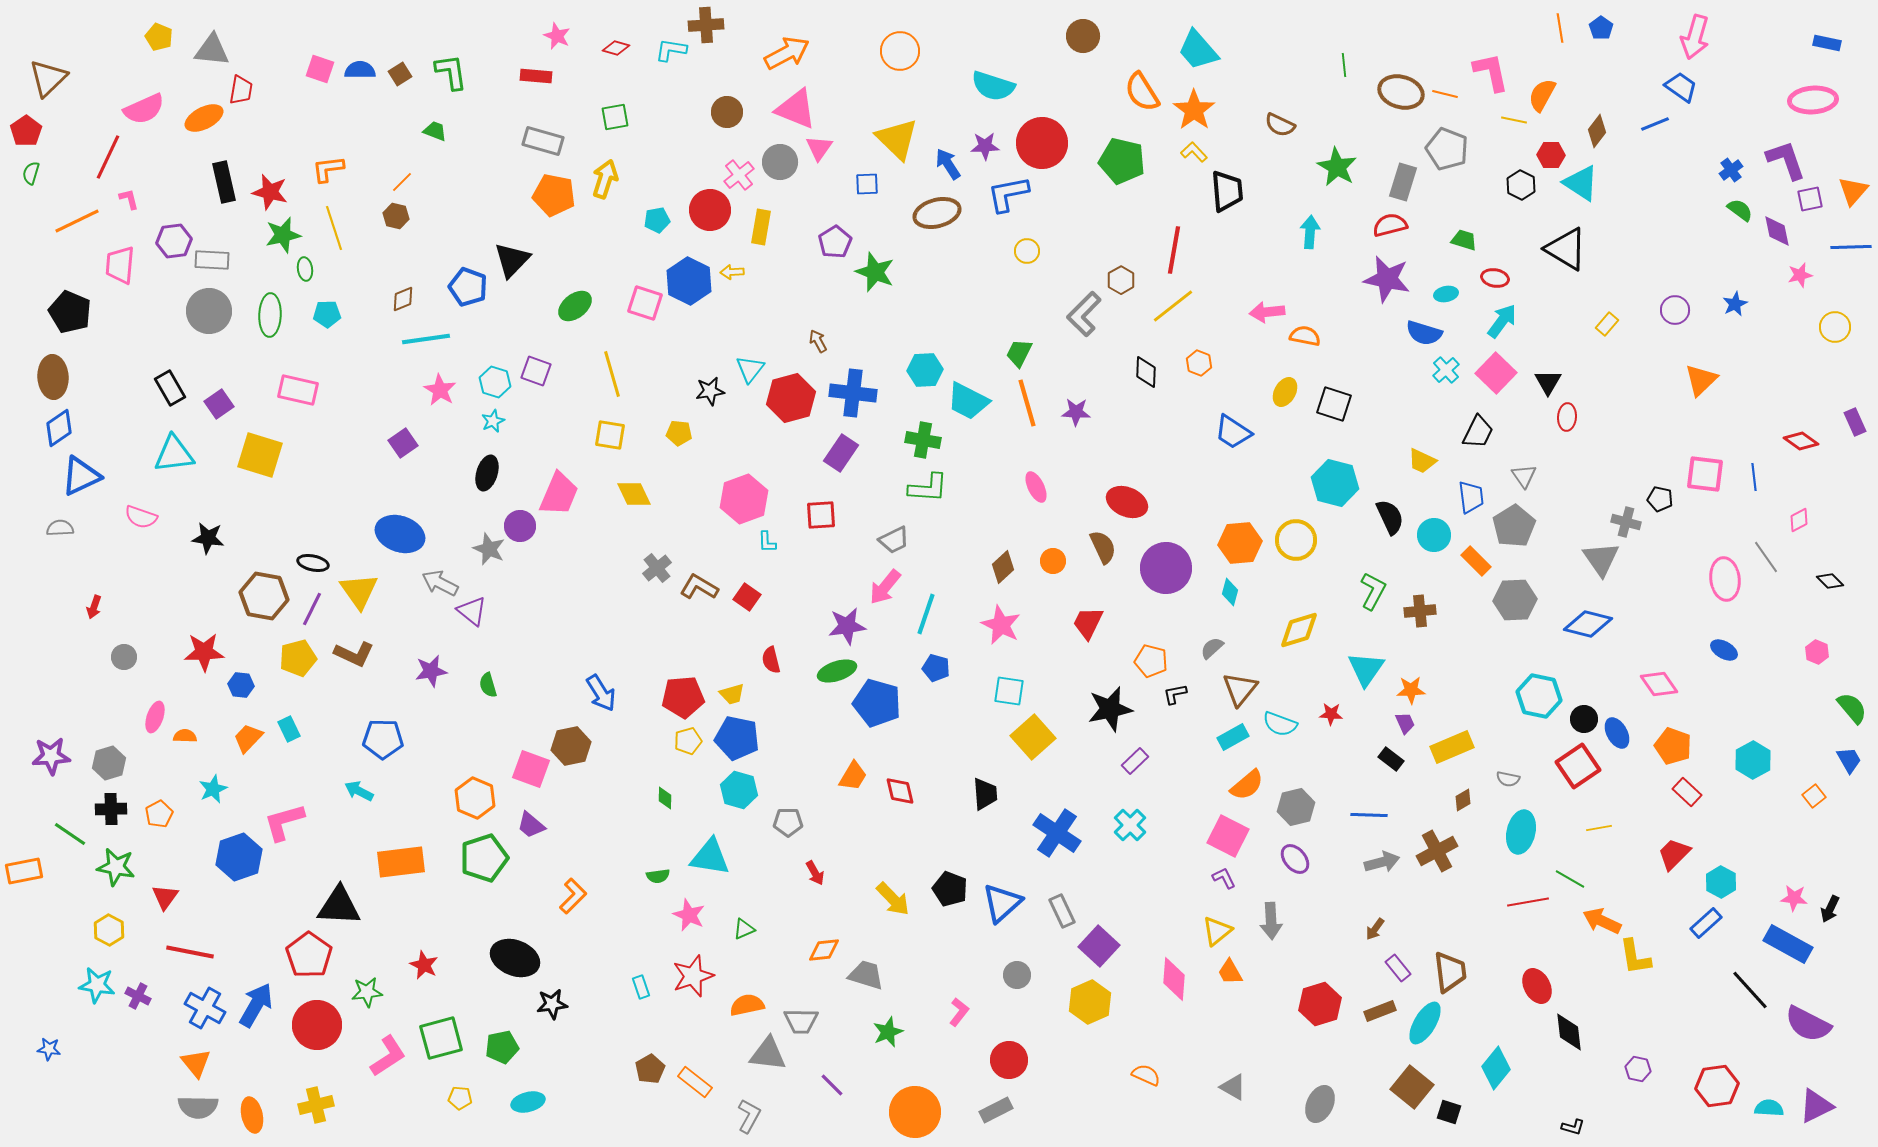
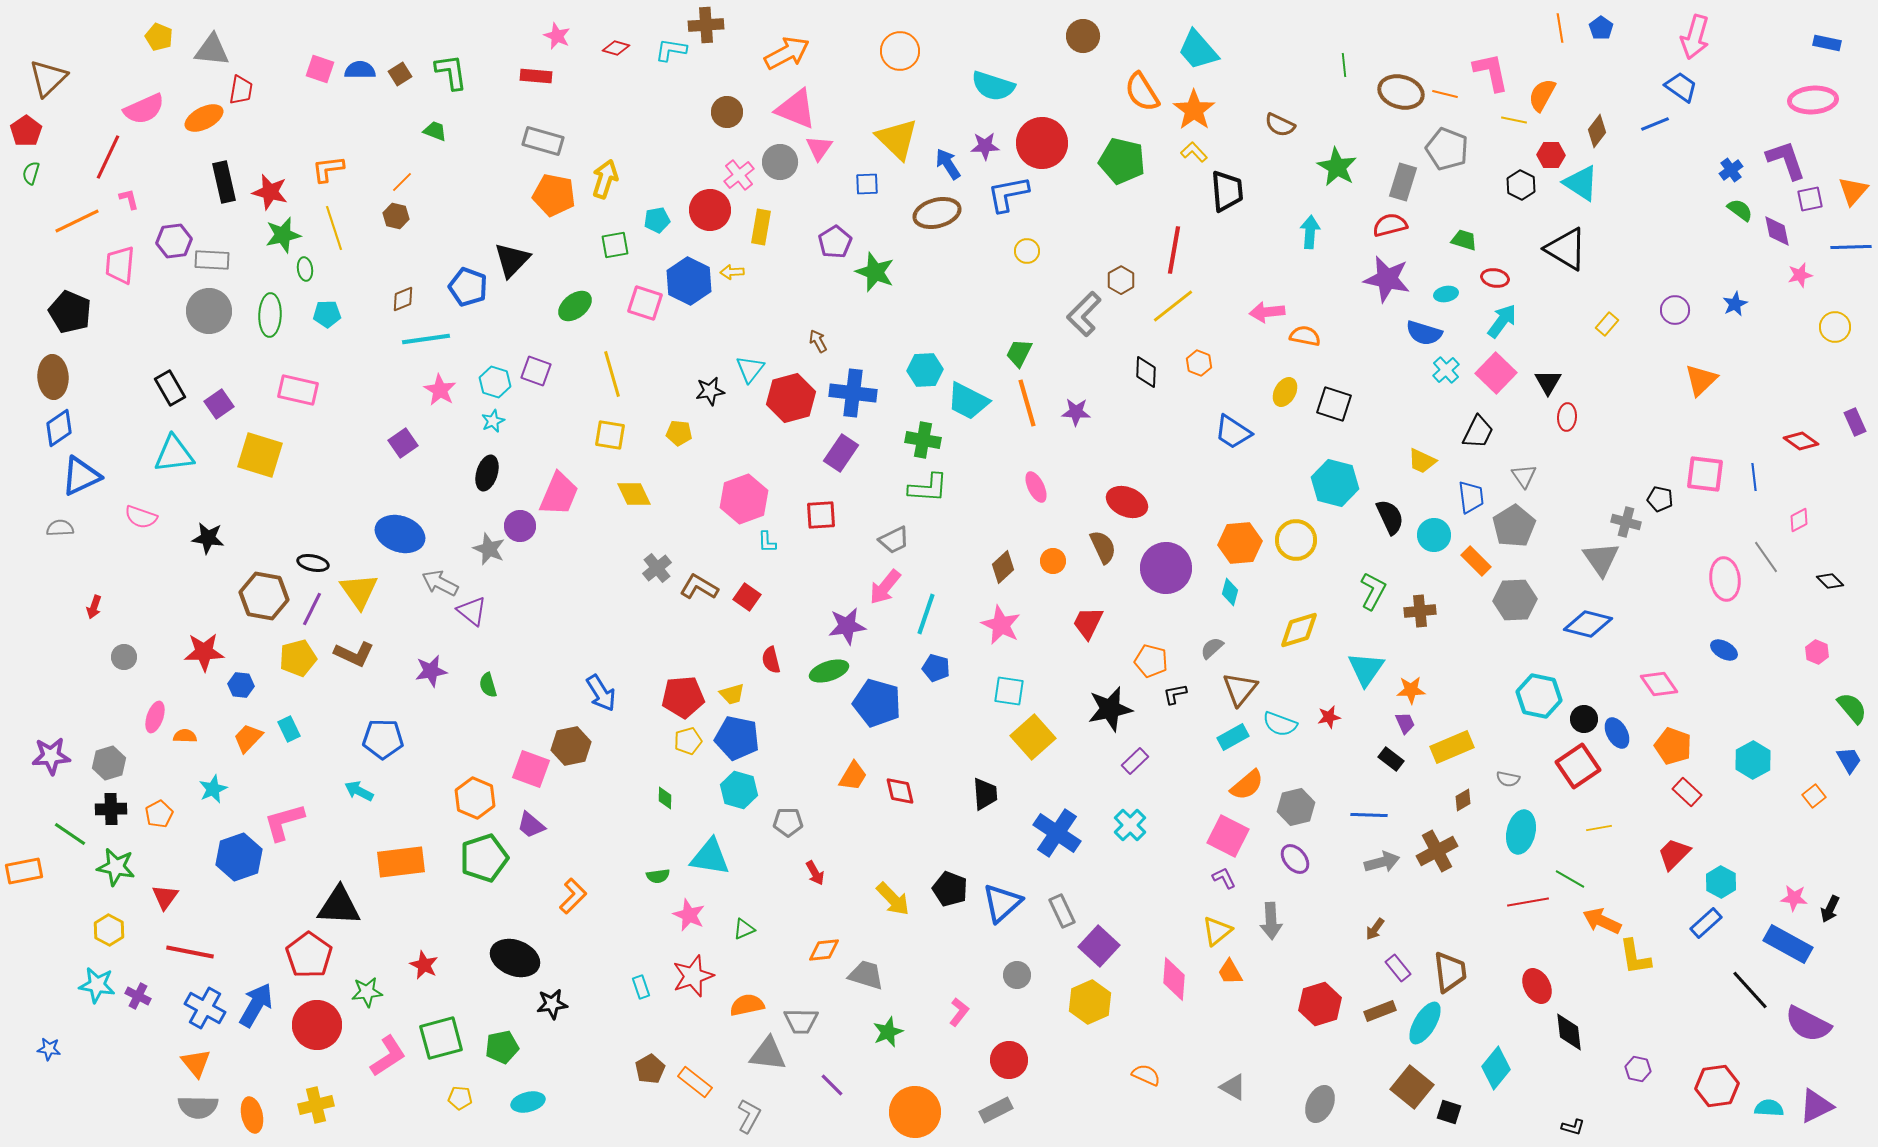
green square at (615, 117): moved 128 px down
green ellipse at (837, 671): moved 8 px left
red star at (1331, 714): moved 2 px left, 3 px down; rotated 15 degrees counterclockwise
